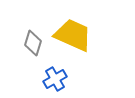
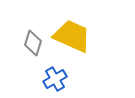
yellow trapezoid: moved 1 px left, 1 px down
